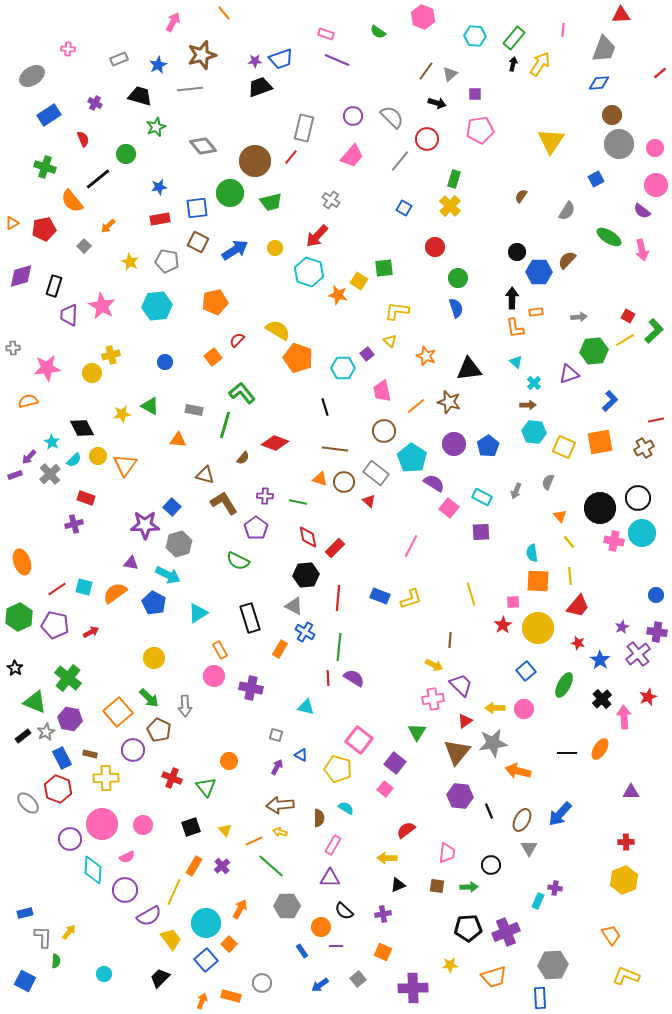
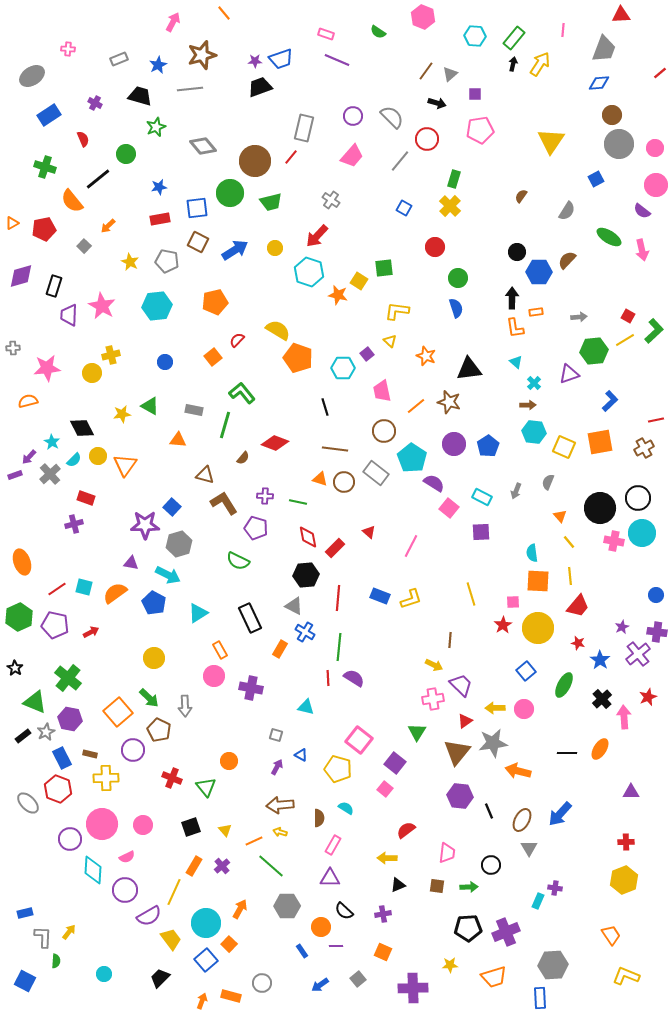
red triangle at (369, 501): moved 31 px down
purple pentagon at (256, 528): rotated 20 degrees counterclockwise
black rectangle at (250, 618): rotated 8 degrees counterclockwise
